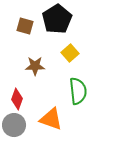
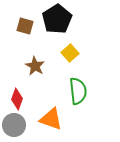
brown star: rotated 30 degrees clockwise
